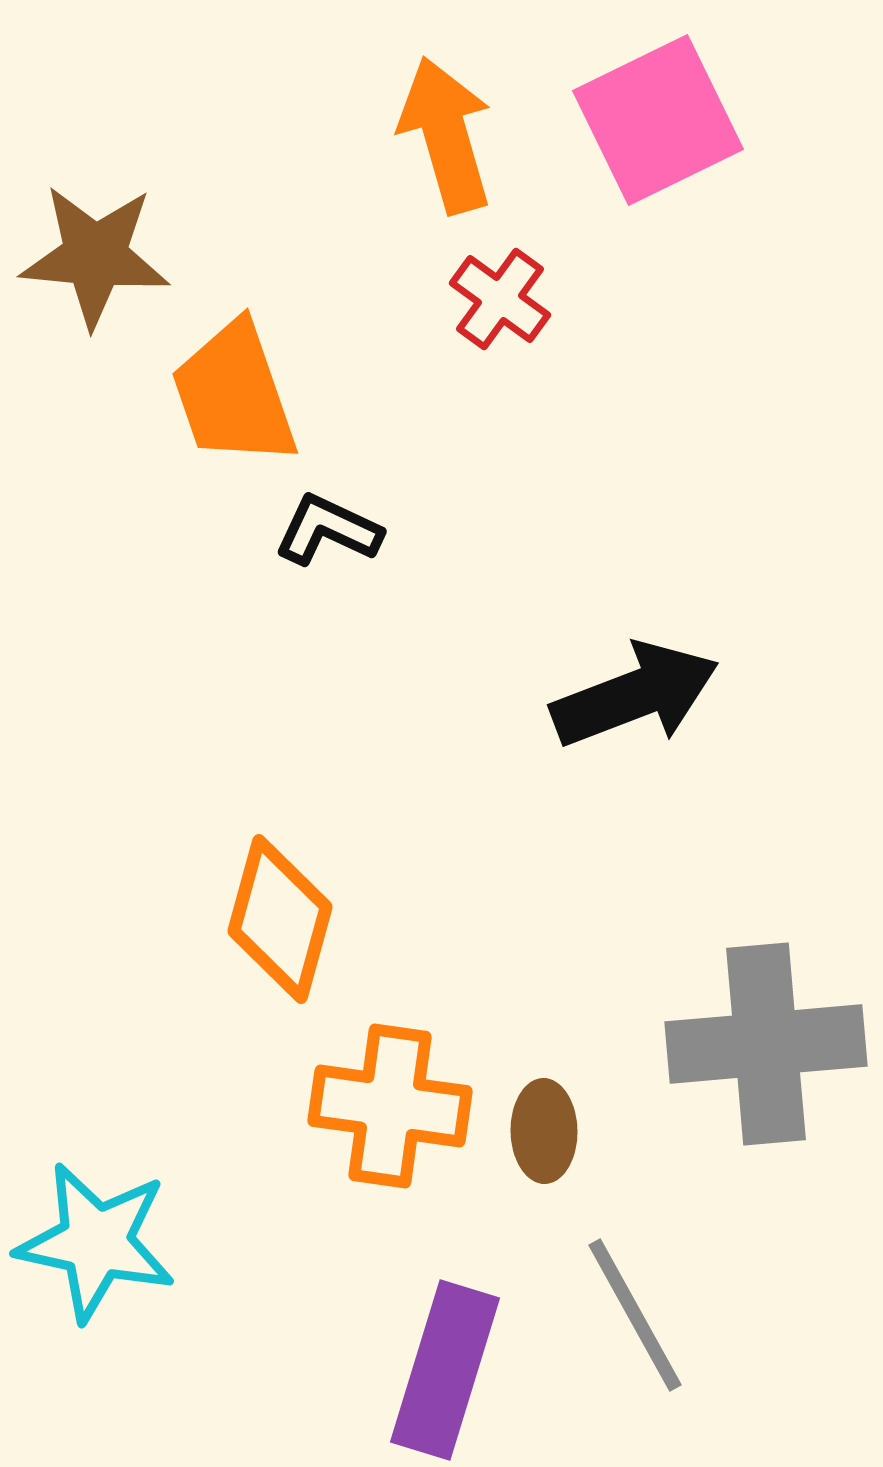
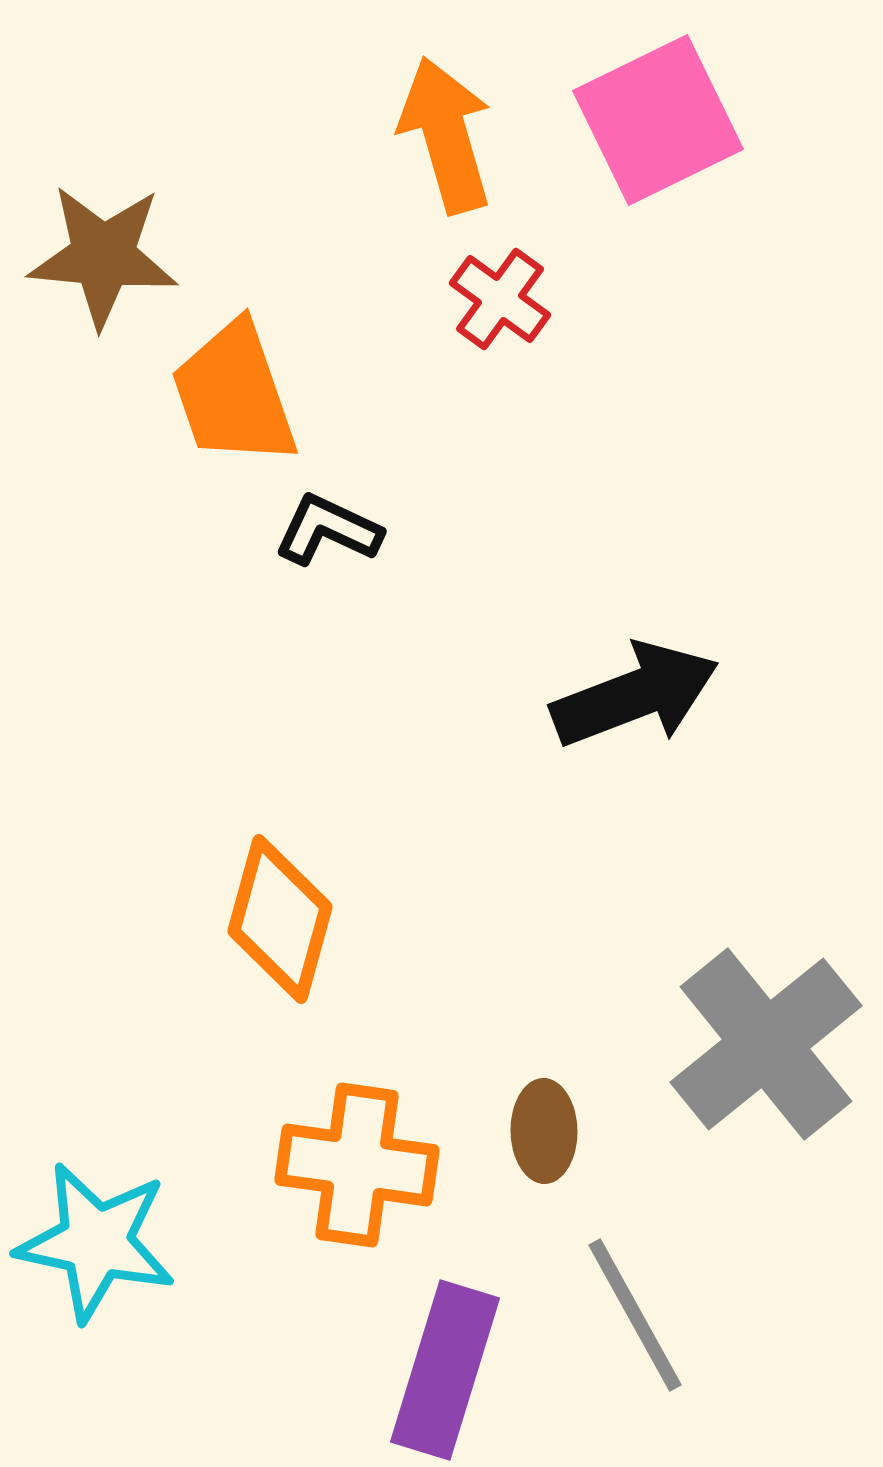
brown star: moved 8 px right
gray cross: rotated 34 degrees counterclockwise
orange cross: moved 33 px left, 59 px down
